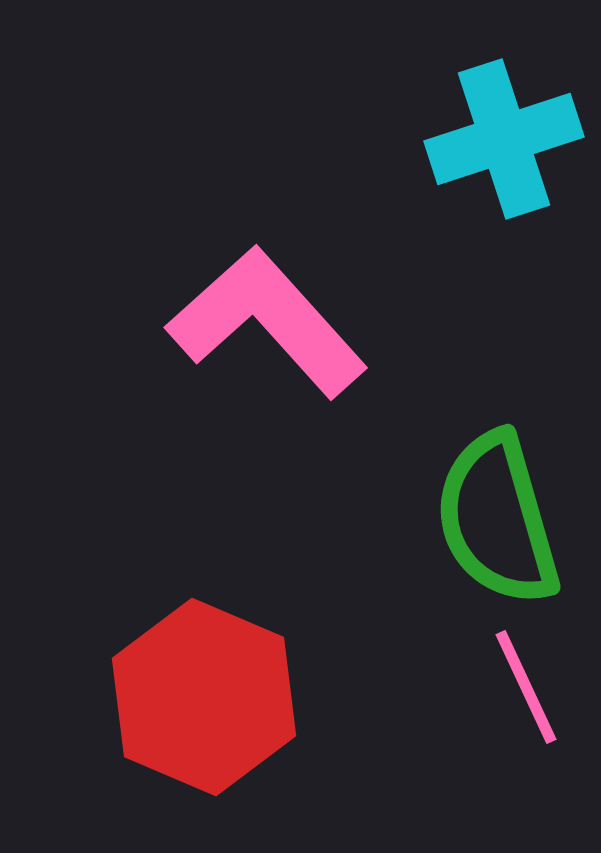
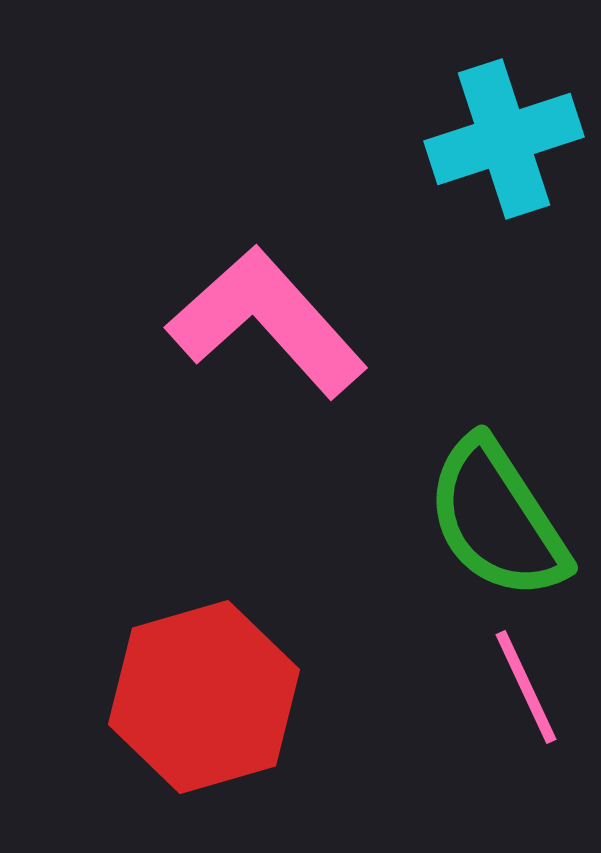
green semicircle: rotated 17 degrees counterclockwise
red hexagon: rotated 21 degrees clockwise
